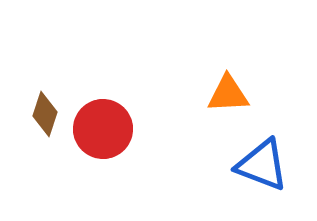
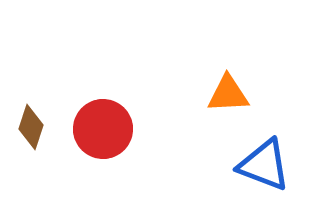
brown diamond: moved 14 px left, 13 px down
blue triangle: moved 2 px right
